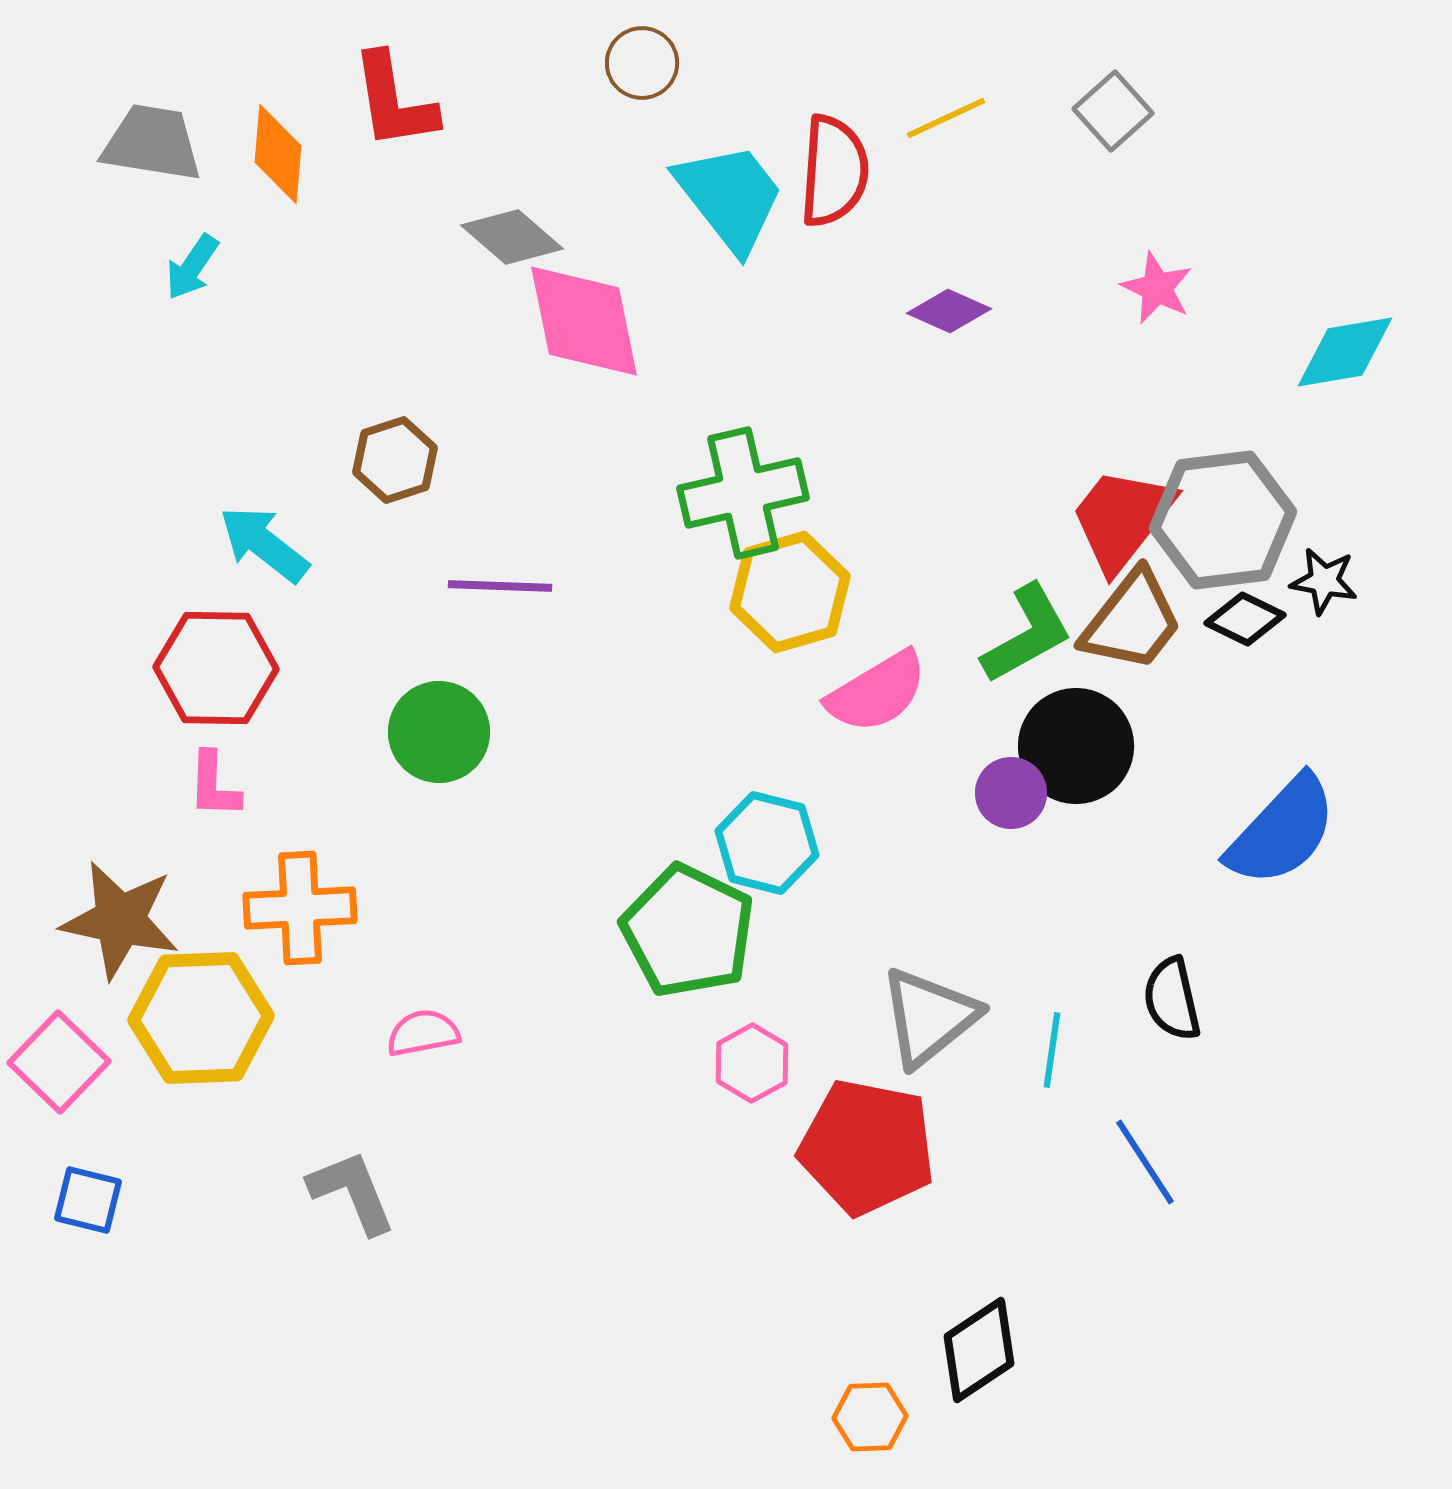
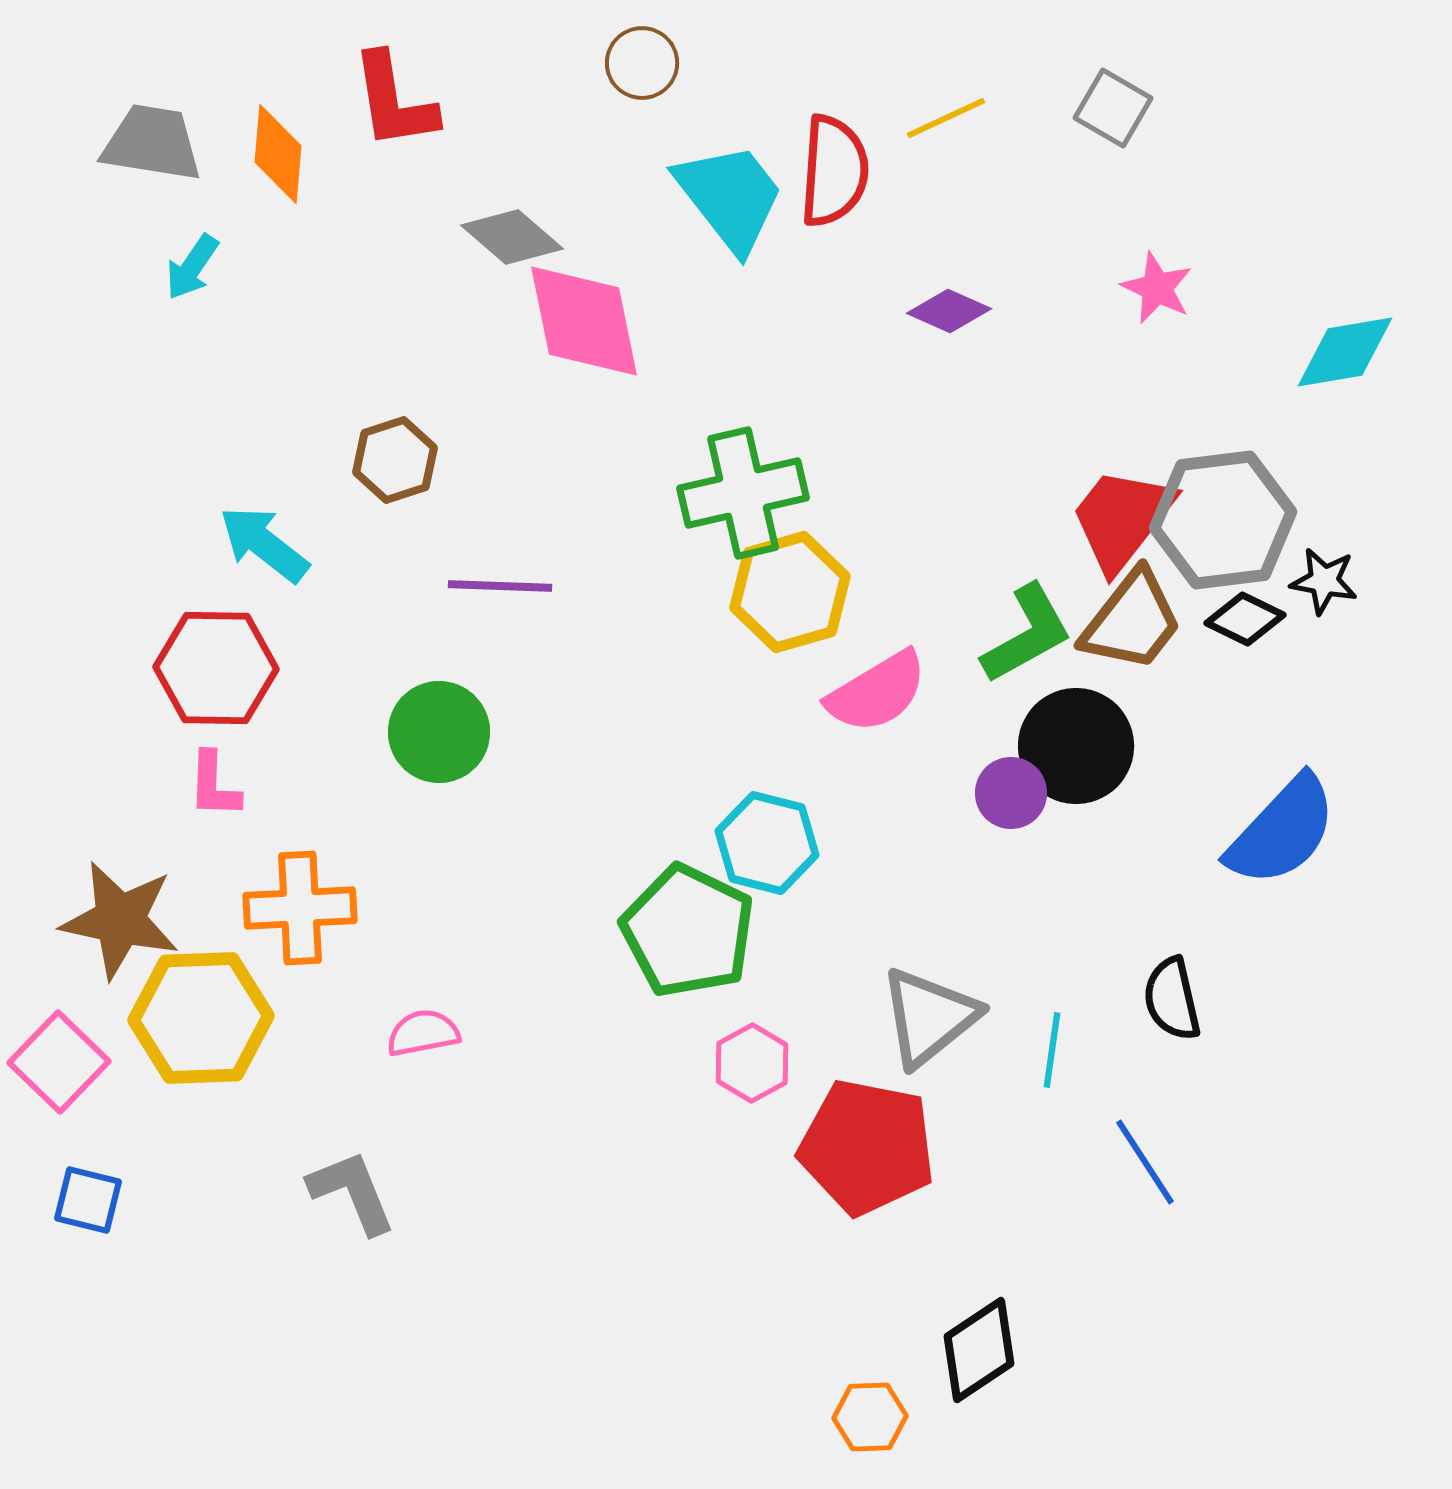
gray square at (1113, 111): moved 3 px up; rotated 18 degrees counterclockwise
